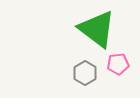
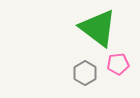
green triangle: moved 1 px right, 1 px up
